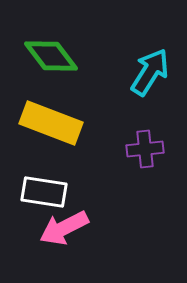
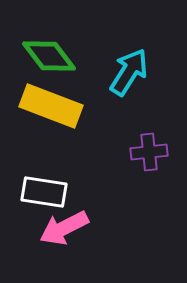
green diamond: moved 2 px left
cyan arrow: moved 21 px left
yellow rectangle: moved 17 px up
purple cross: moved 4 px right, 3 px down
